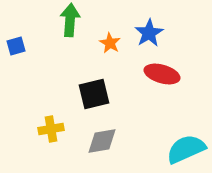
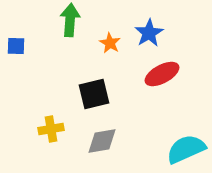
blue square: rotated 18 degrees clockwise
red ellipse: rotated 44 degrees counterclockwise
